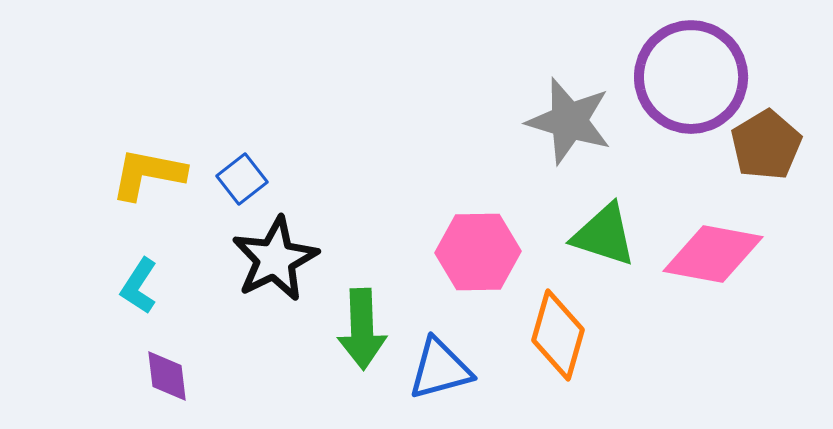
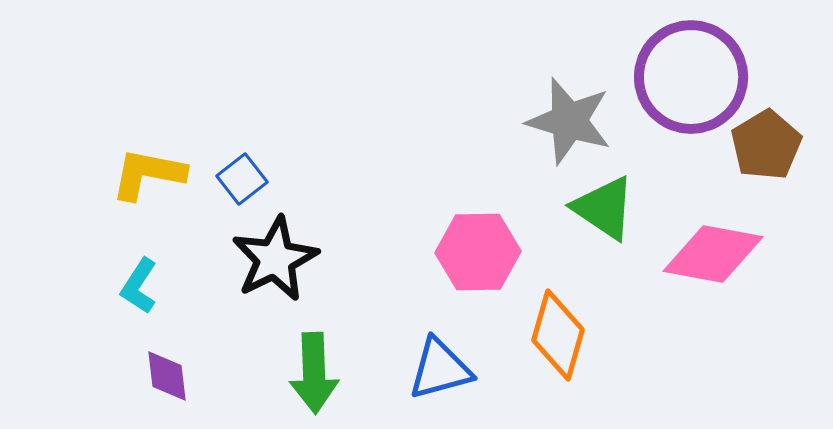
green triangle: moved 27 px up; rotated 16 degrees clockwise
green arrow: moved 48 px left, 44 px down
